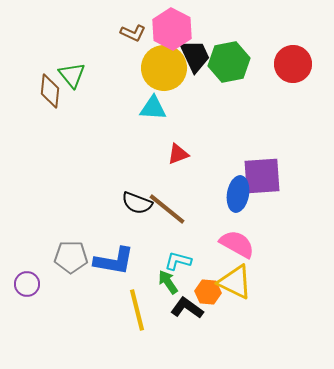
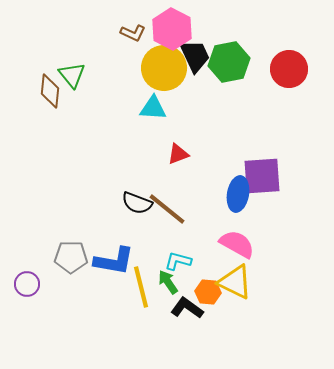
red circle: moved 4 px left, 5 px down
yellow line: moved 4 px right, 23 px up
